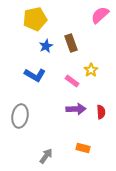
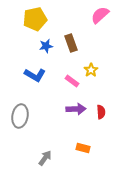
blue star: rotated 16 degrees clockwise
gray arrow: moved 1 px left, 2 px down
